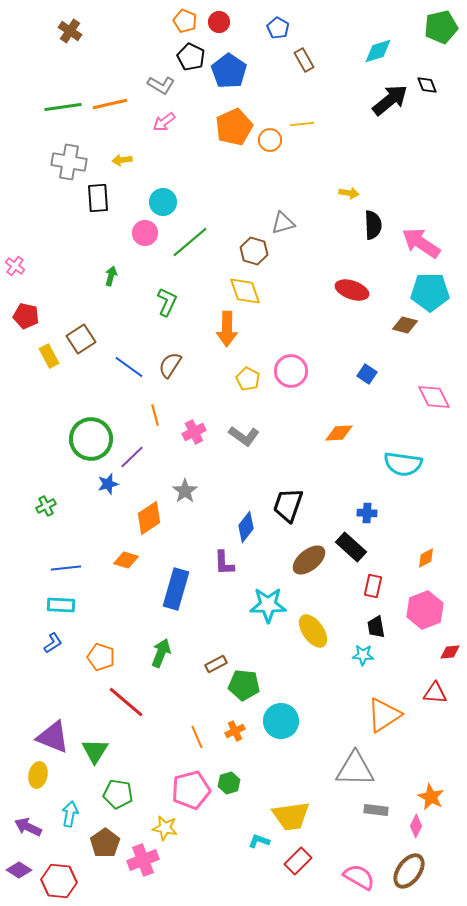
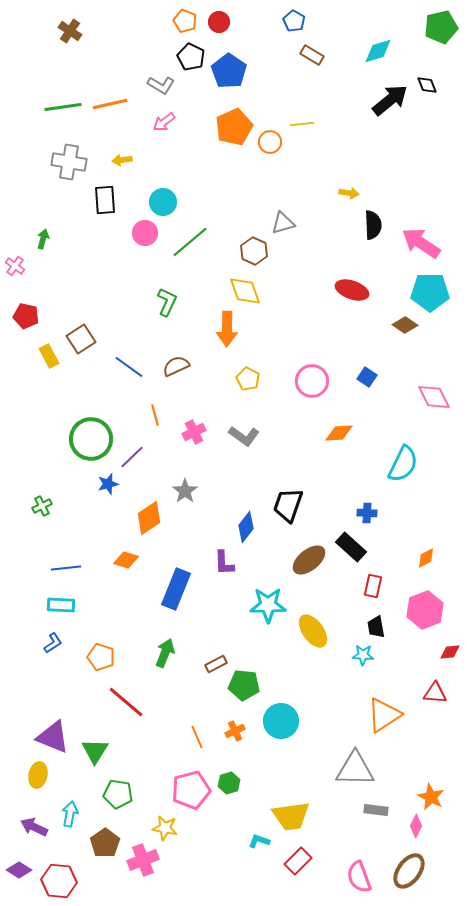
blue pentagon at (278, 28): moved 16 px right, 7 px up
brown rectangle at (304, 60): moved 8 px right, 5 px up; rotated 30 degrees counterclockwise
orange circle at (270, 140): moved 2 px down
black rectangle at (98, 198): moved 7 px right, 2 px down
brown hexagon at (254, 251): rotated 8 degrees clockwise
green arrow at (111, 276): moved 68 px left, 37 px up
brown diamond at (405, 325): rotated 20 degrees clockwise
brown semicircle at (170, 365): moved 6 px right, 1 px down; rotated 32 degrees clockwise
pink circle at (291, 371): moved 21 px right, 10 px down
blue square at (367, 374): moved 3 px down
cyan semicircle at (403, 464): rotated 72 degrees counterclockwise
green cross at (46, 506): moved 4 px left
blue rectangle at (176, 589): rotated 6 degrees clockwise
green arrow at (161, 653): moved 4 px right
purple arrow at (28, 827): moved 6 px right
pink semicircle at (359, 877): rotated 140 degrees counterclockwise
